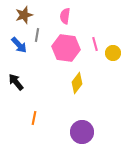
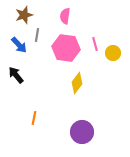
black arrow: moved 7 px up
